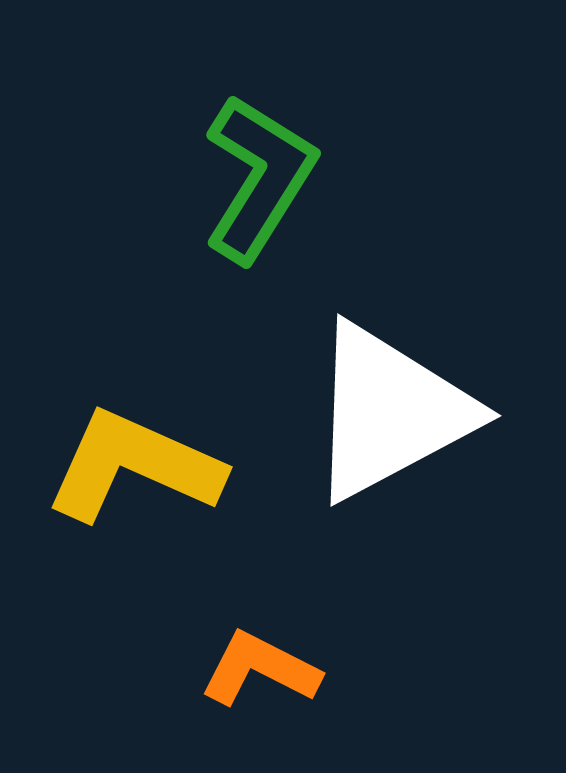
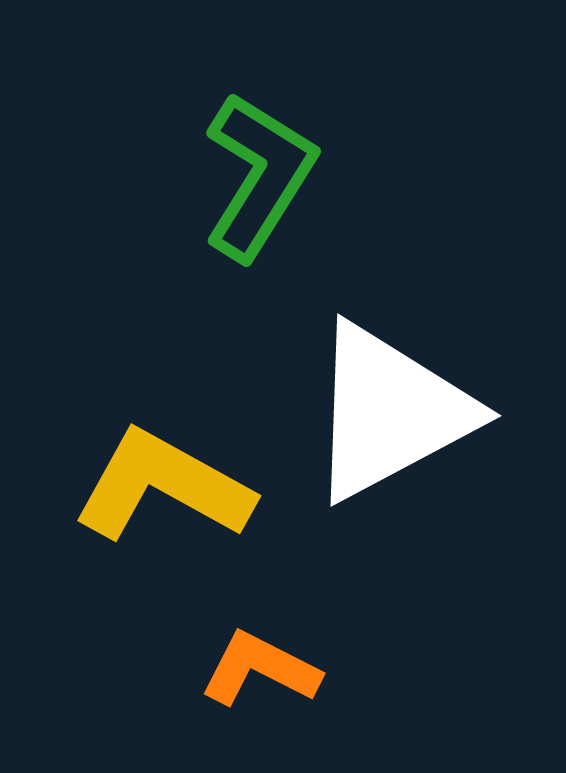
green L-shape: moved 2 px up
yellow L-shape: moved 29 px right, 20 px down; rotated 5 degrees clockwise
